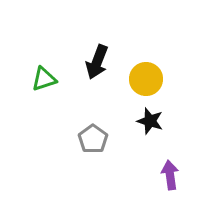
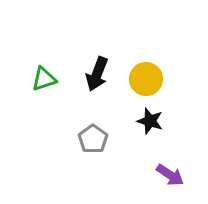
black arrow: moved 12 px down
purple arrow: rotated 132 degrees clockwise
